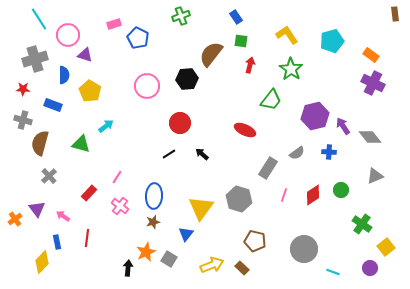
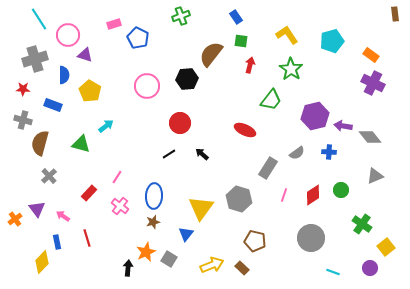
purple arrow at (343, 126): rotated 48 degrees counterclockwise
red line at (87, 238): rotated 24 degrees counterclockwise
gray circle at (304, 249): moved 7 px right, 11 px up
